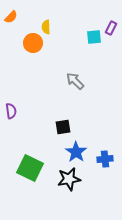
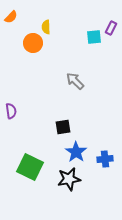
green square: moved 1 px up
